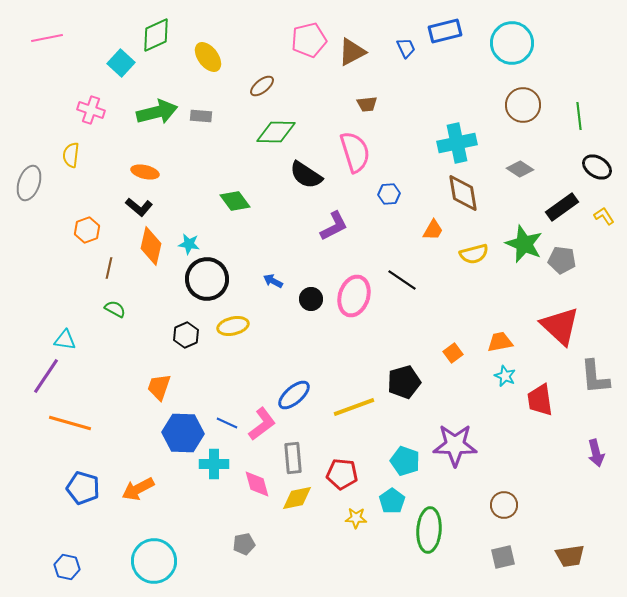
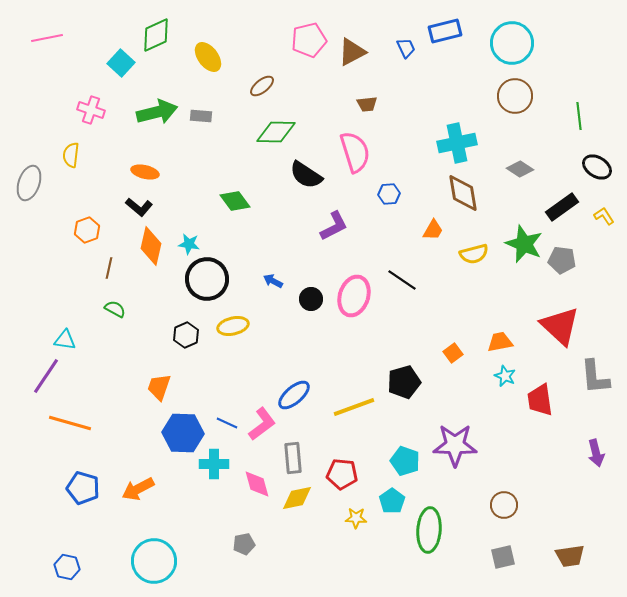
brown circle at (523, 105): moved 8 px left, 9 px up
